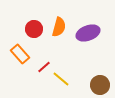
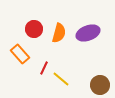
orange semicircle: moved 6 px down
red line: moved 1 px down; rotated 24 degrees counterclockwise
